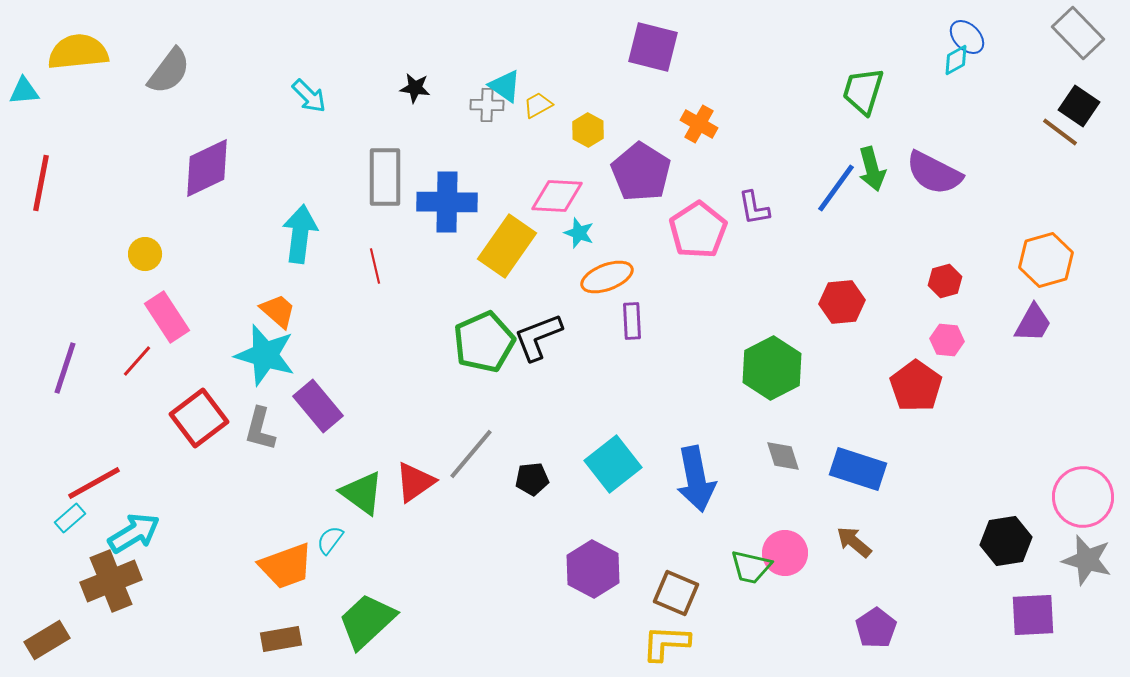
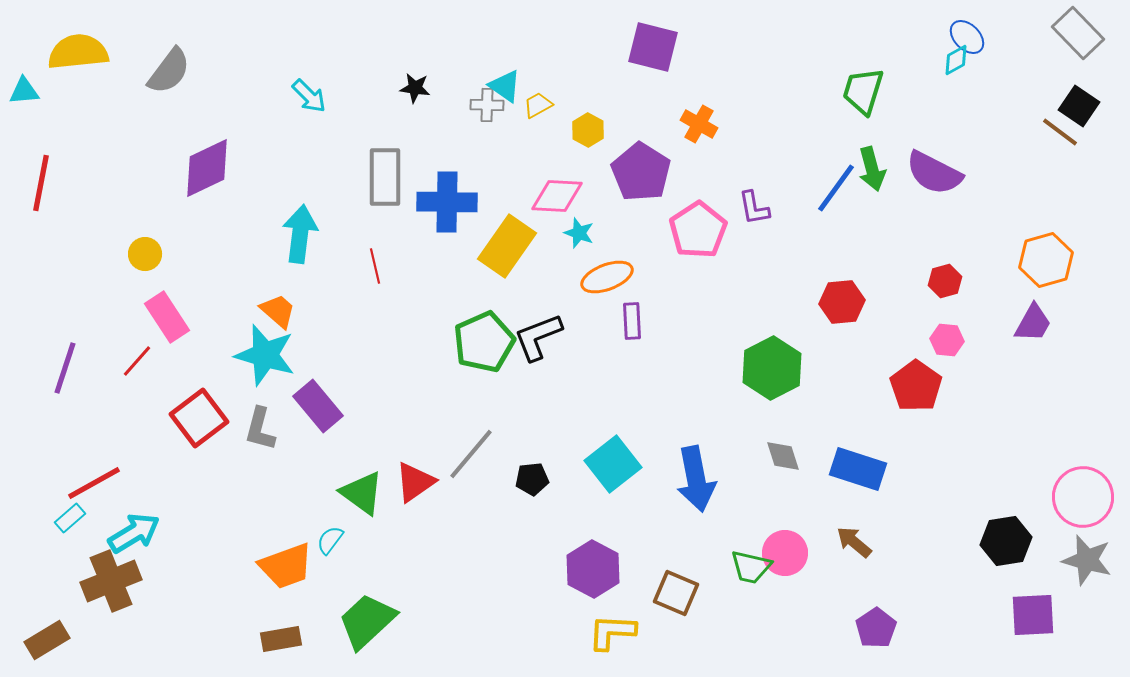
yellow L-shape at (666, 643): moved 54 px left, 11 px up
